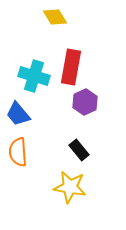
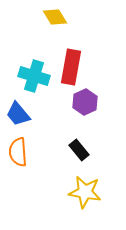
yellow star: moved 15 px right, 5 px down
